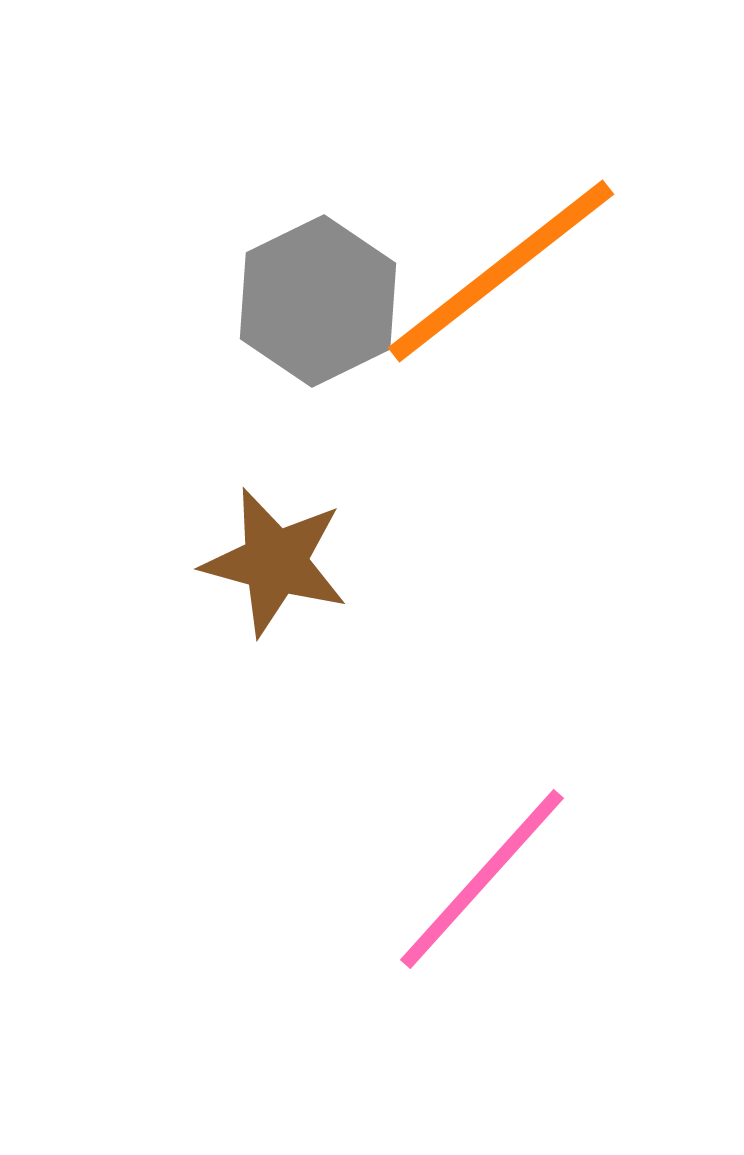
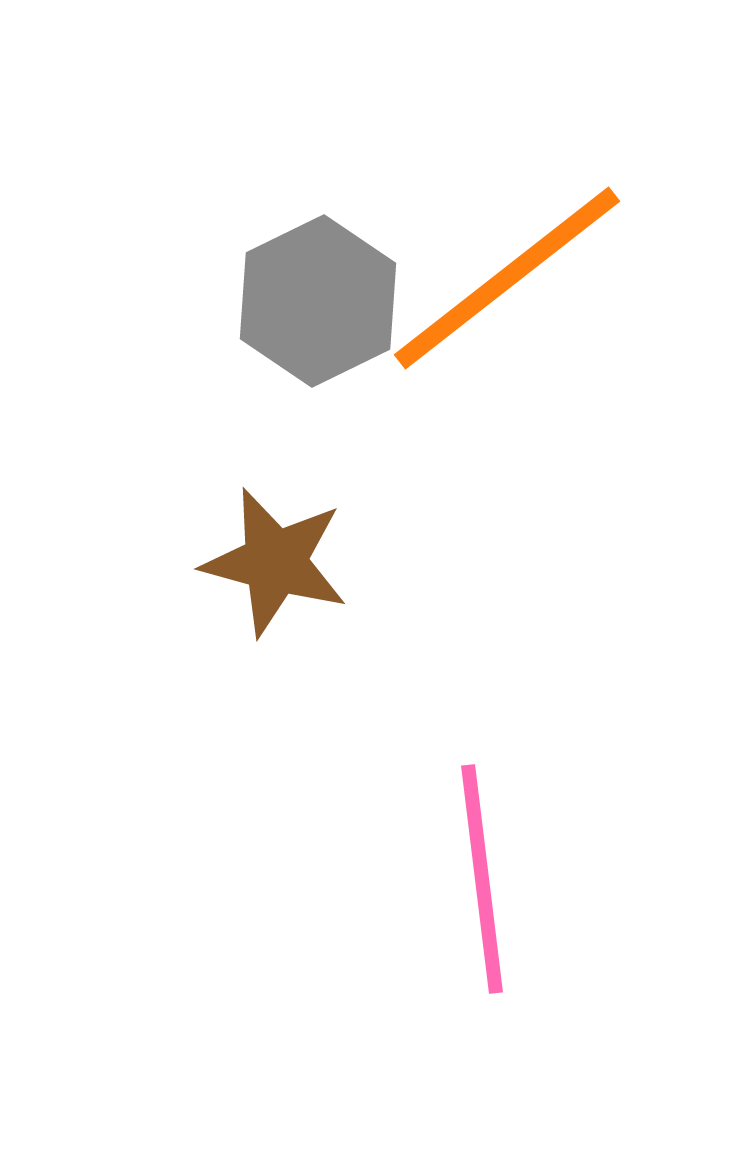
orange line: moved 6 px right, 7 px down
pink line: rotated 49 degrees counterclockwise
